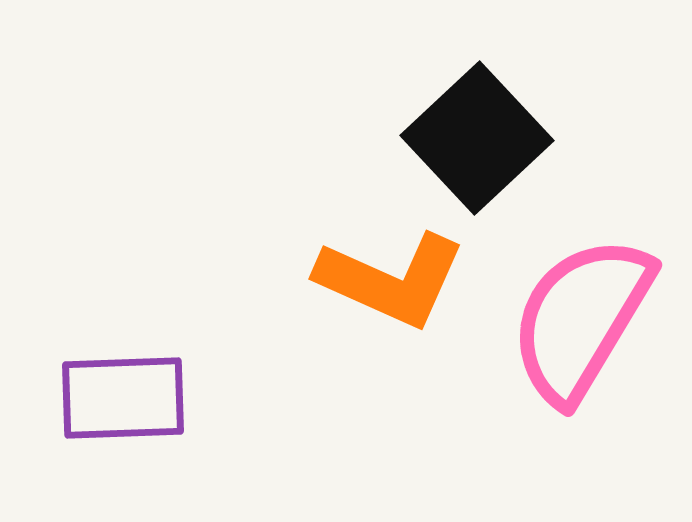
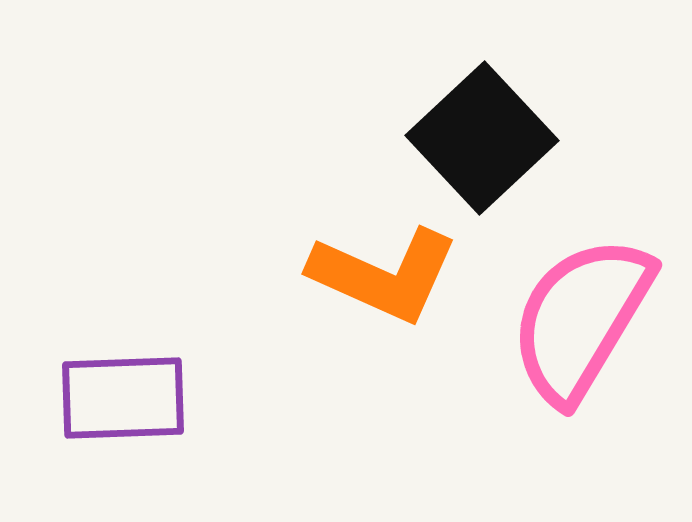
black square: moved 5 px right
orange L-shape: moved 7 px left, 5 px up
